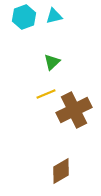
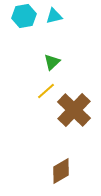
cyan hexagon: moved 1 px up; rotated 10 degrees clockwise
yellow line: moved 3 px up; rotated 18 degrees counterclockwise
brown cross: rotated 20 degrees counterclockwise
